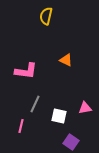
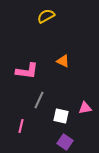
yellow semicircle: rotated 48 degrees clockwise
orange triangle: moved 3 px left, 1 px down
pink L-shape: moved 1 px right
gray line: moved 4 px right, 4 px up
white square: moved 2 px right
purple square: moved 6 px left
